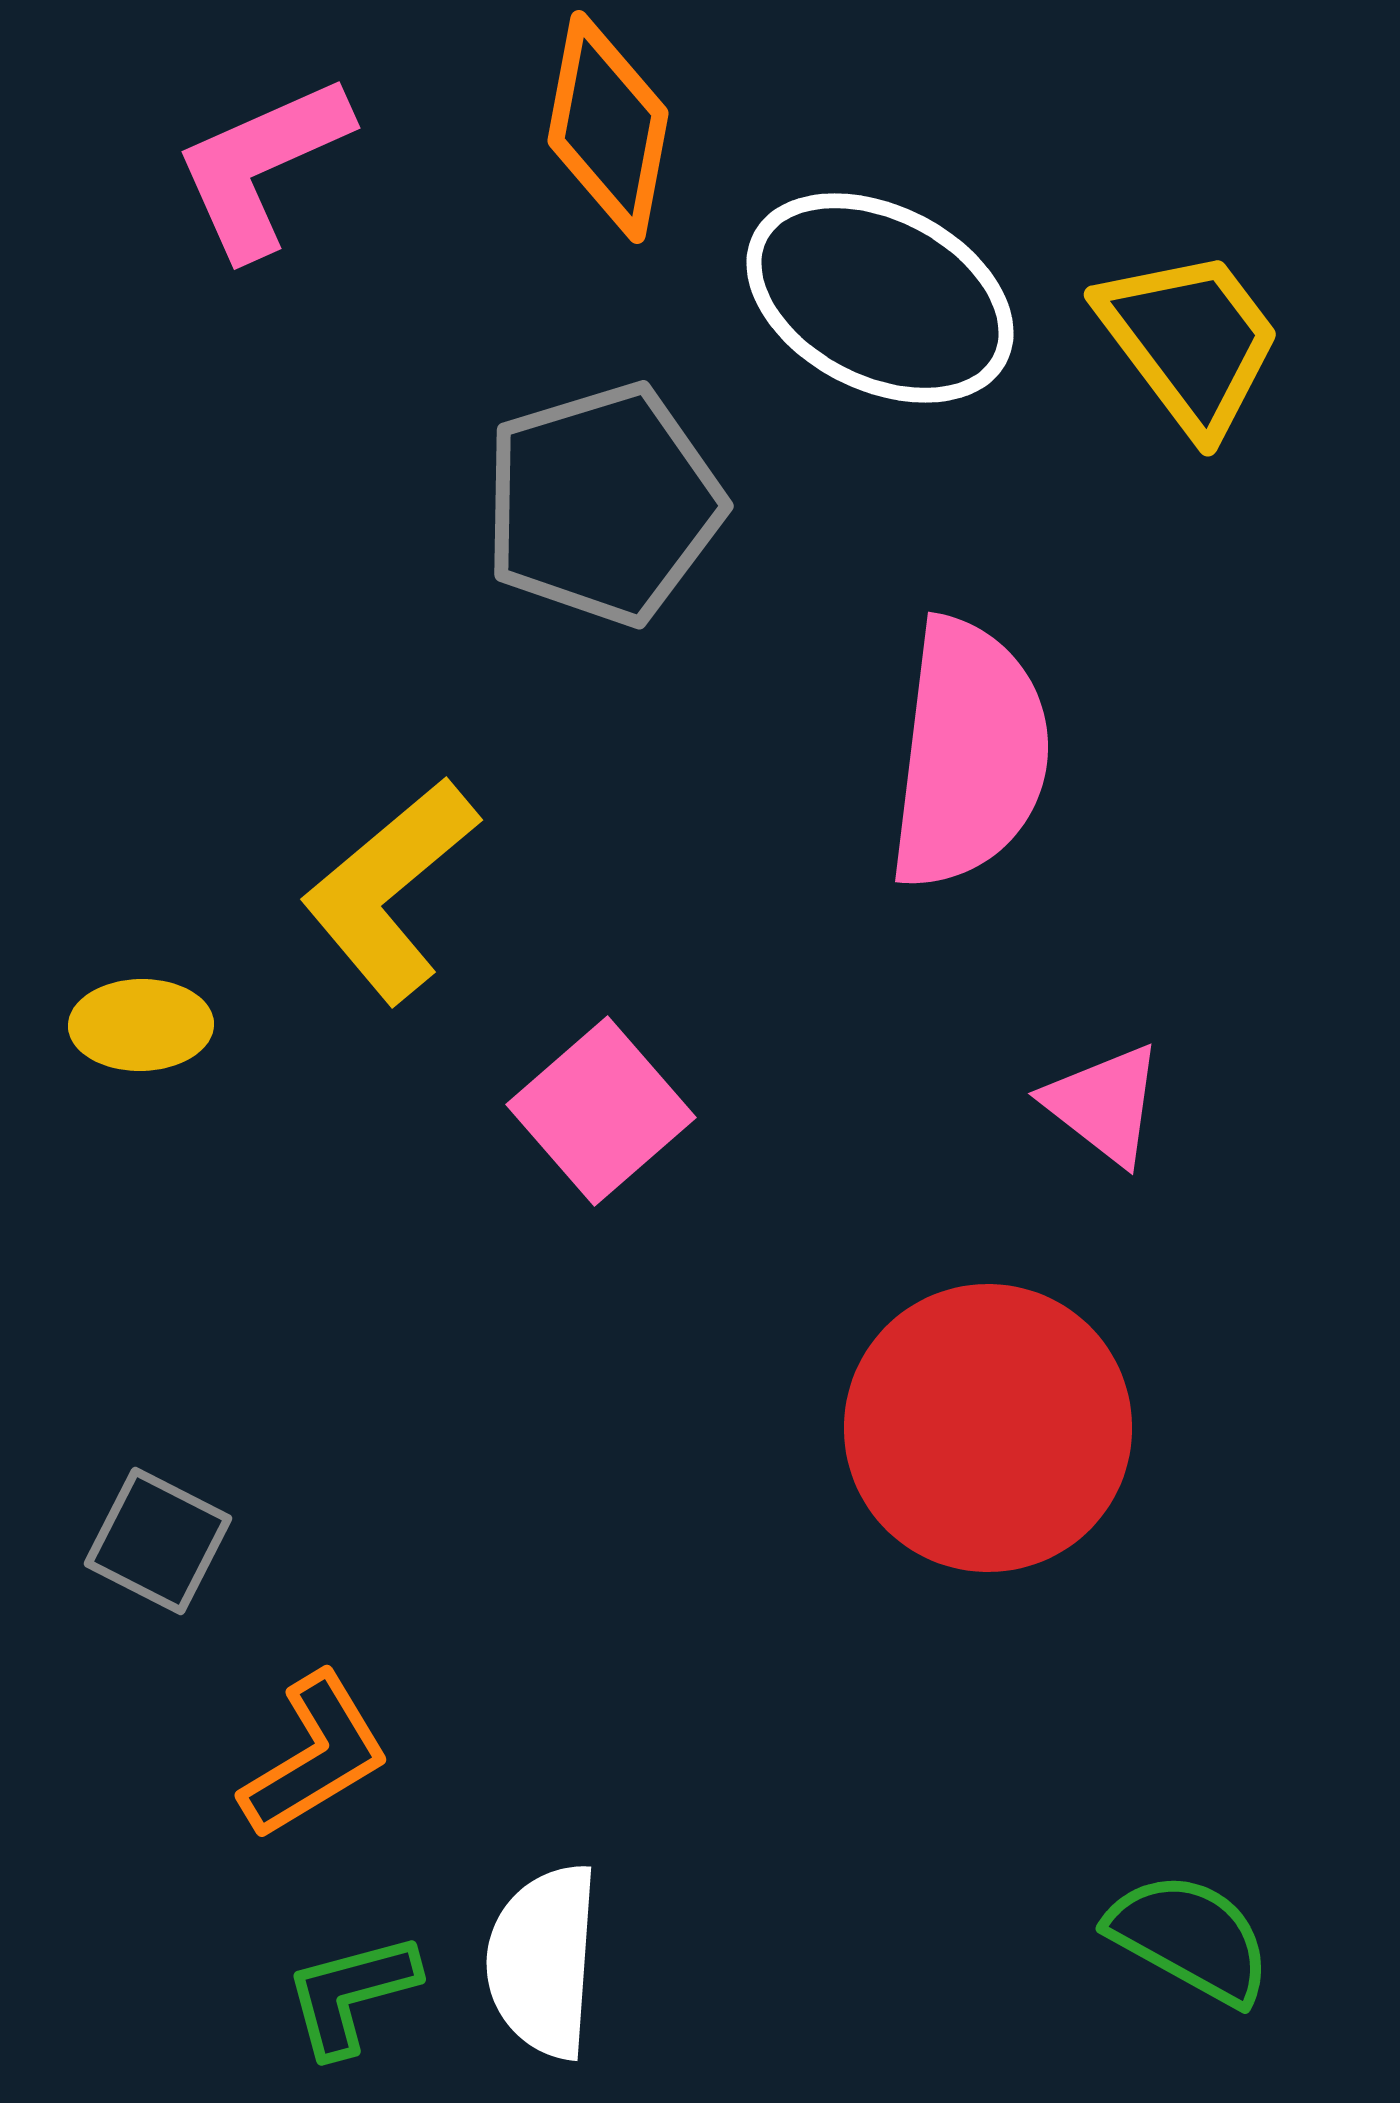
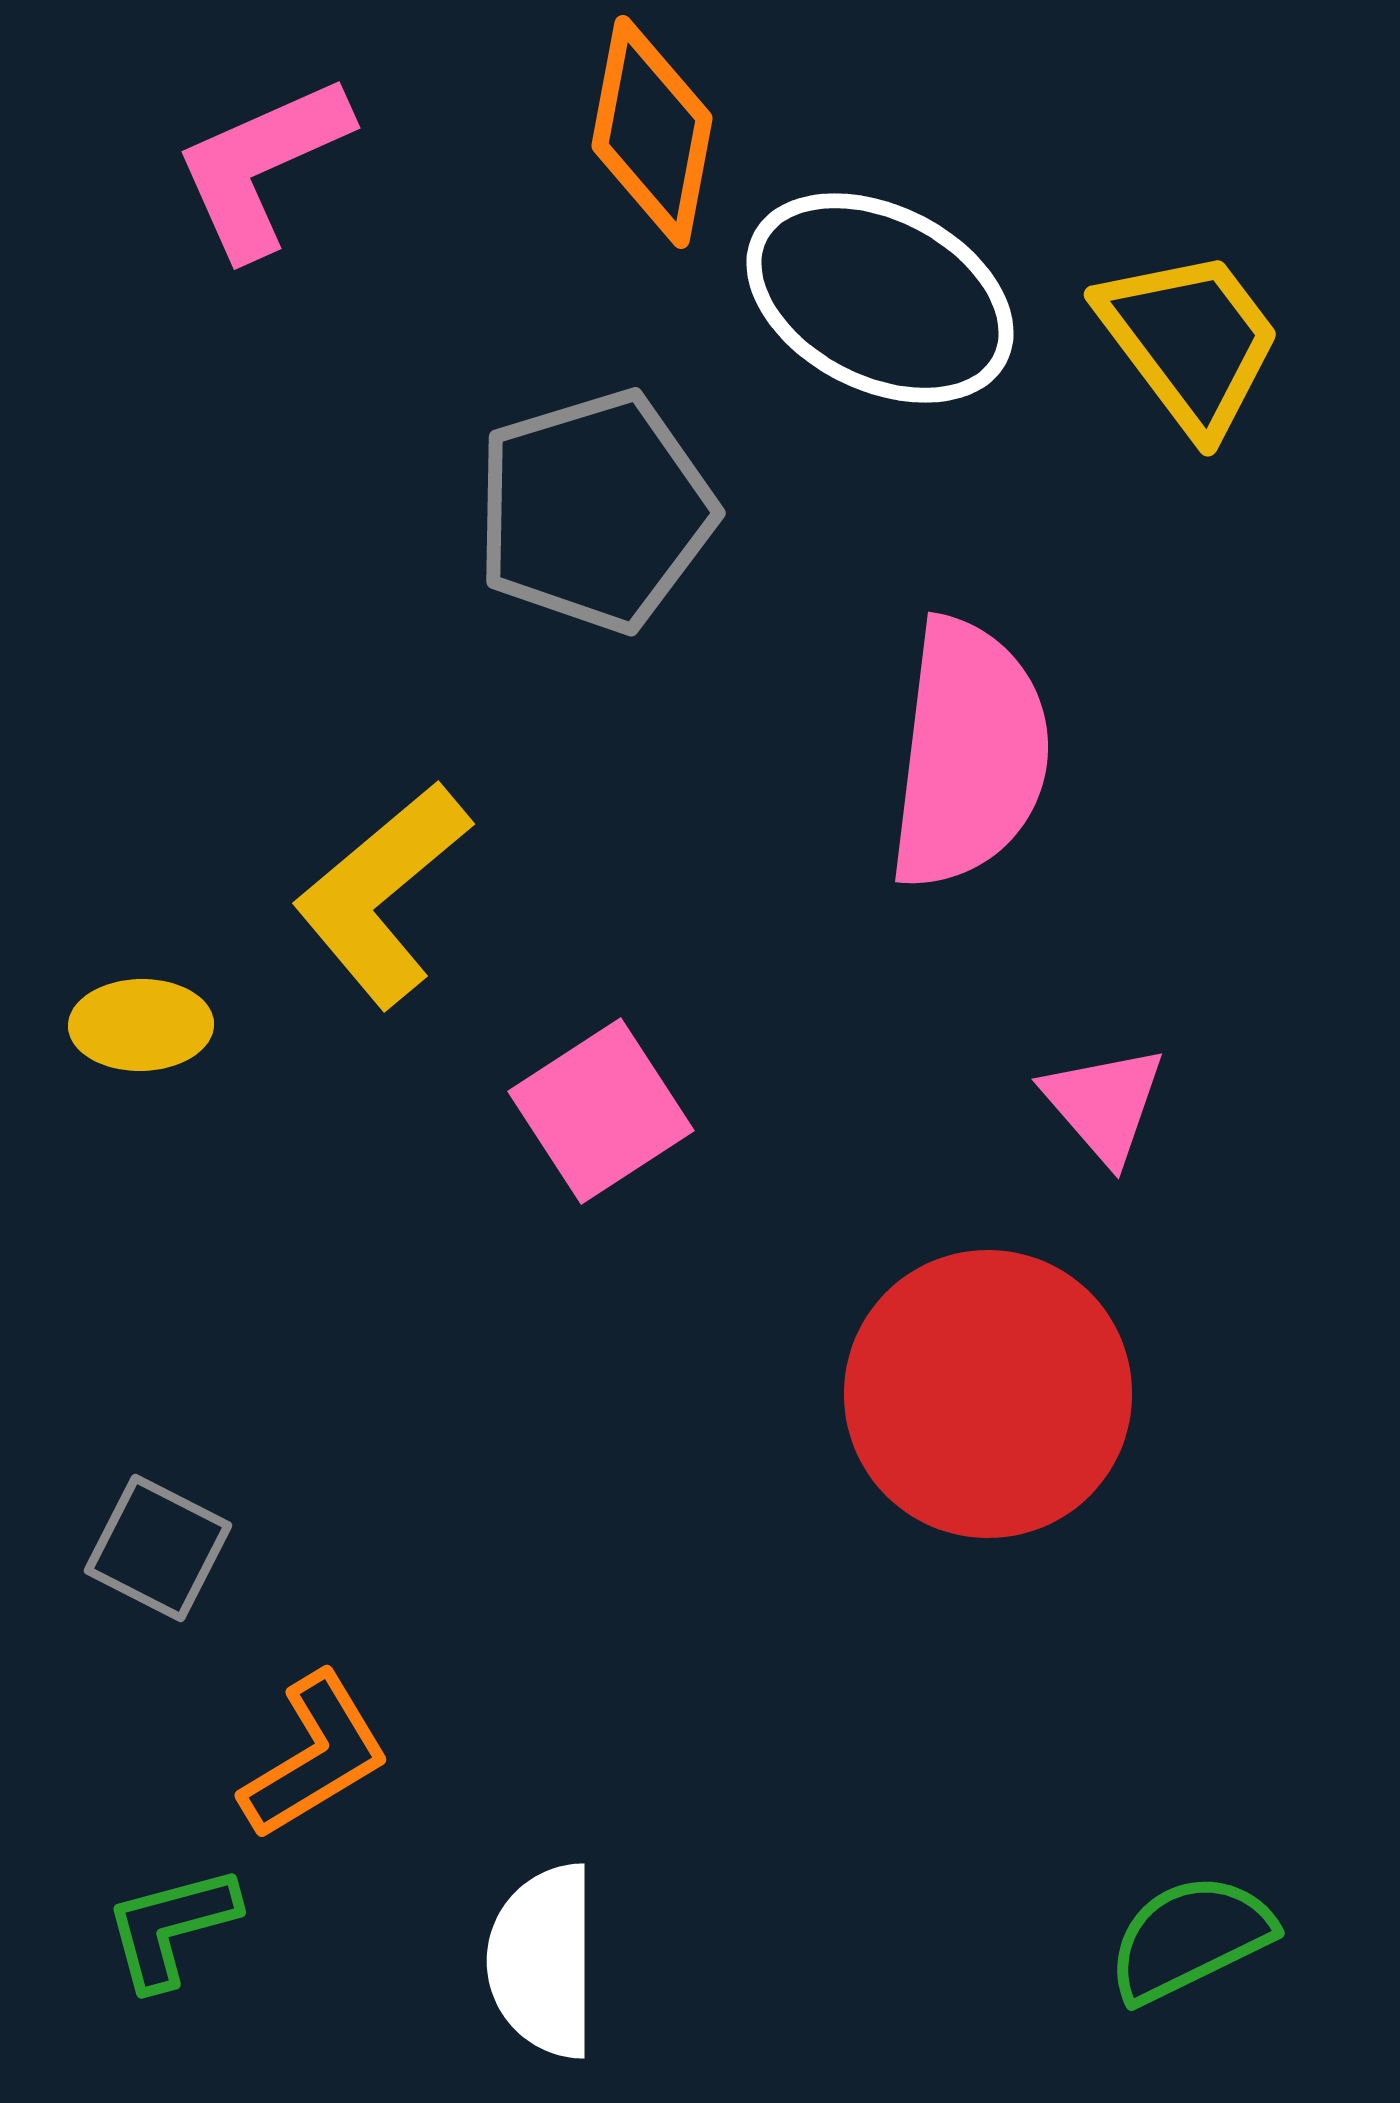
orange diamond: moved 44 px right, 5 px down
gray pentagon: moved 8 px left, 7 px down
yellow L-shape: moved 8 px left, 4 px down
pink triangle: rotated 11 degrees clockwise
pink square: rotated 8 degrees clockwise
red circle: moved 34 px up
gray square: moved 7 px down
green semicircle: rotated 55 degrees counterclockwise
white semicircle: rotated 4 degrees counterclockwise
green L-shape: moved 180 px left, 67 px up
